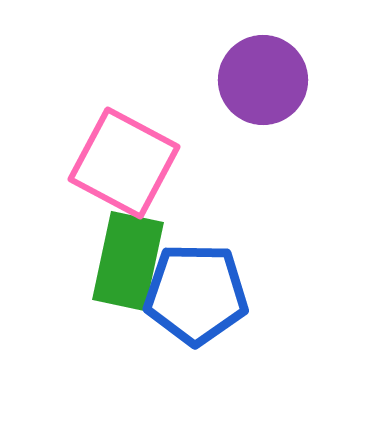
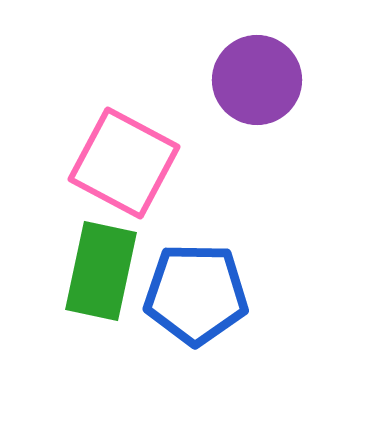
purple circle: moved 6 px left
green rectangle: moved 27 px left, 10 px down
